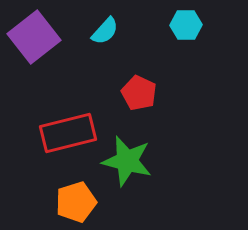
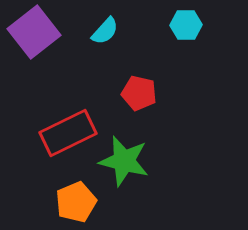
purple square: moved 5 px up
red pentagon: rotated 12 degrees counterclockwise
red rectangle: rotated 12 degrees counterclockwise
green star: moved 3 px left
orange pentagon: rotated 6 degrees counterclockwise
